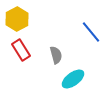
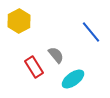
yellow hexagon: moved 2 px right, 2 px down
red rectangle: moved 13 px right, 17 px down
gray semicircle: rotated 24 degrees counterclockwise
